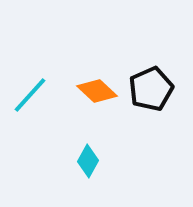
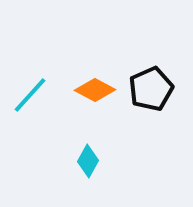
orange diamond: moved 2 px left, 1 px up; rotated 15 degrees counterclockwise
